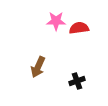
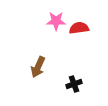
black cross: moved 3 px left, 3 px down
